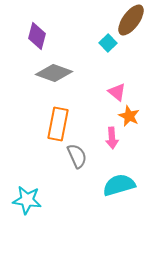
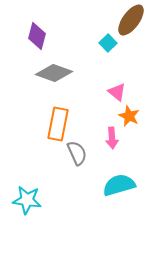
gray semicircle: moved 3 px up
